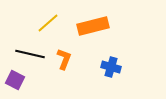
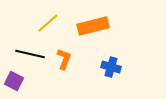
purple square: moved 1 px left, 1 px down
